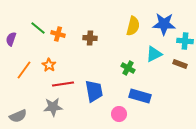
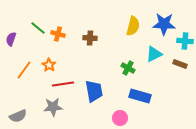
pink circle: moved 1 px right, 4 px down
